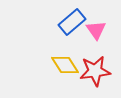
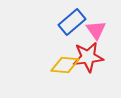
yellow diamond: rotated 52 degrees counterclockwise
red star: moved 7 px left, 14 px up
